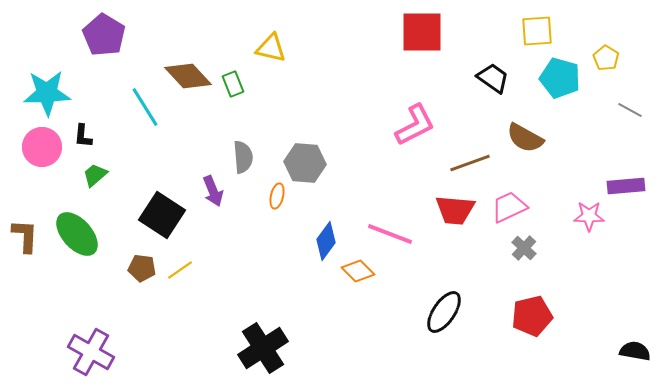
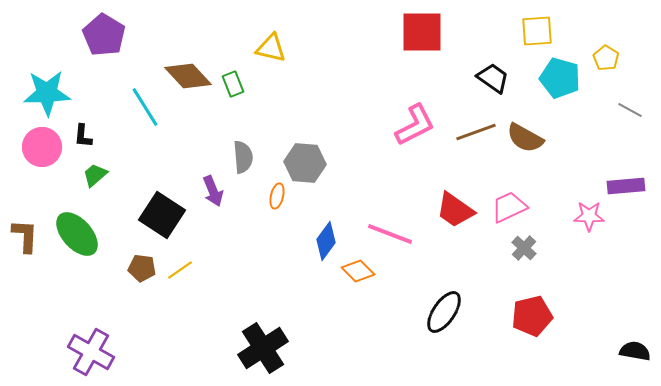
brown line: moved 6 px right, 31 px up
red trapezoid: rotated 30 degrees clockwise
